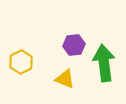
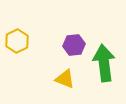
yellow hexagon: moved 4 px left, 21 px up
